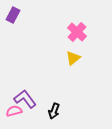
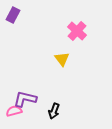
pink cross: moved 1 px up
yellow triangle: moved 11 px left, 1 px down; rotated 28 degrees counterclockwise
purple L-shape: rotated 40 degrees counterclockwise
